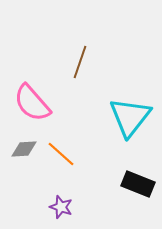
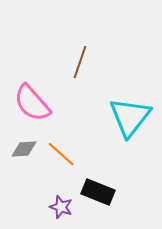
black rectangle: moved 40 px left, 8 px down
